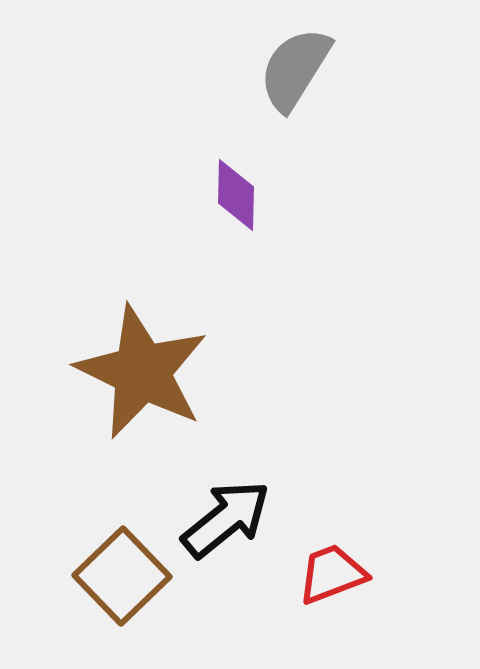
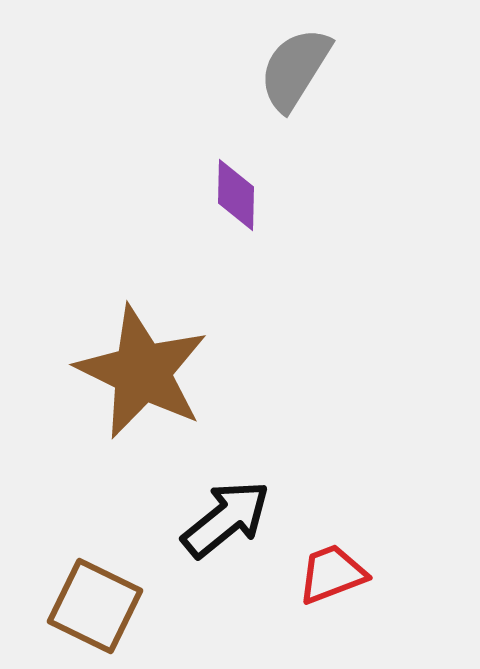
brown square: moved 27 px left, 30 px down; rotated 20 degrees counterclockwise
